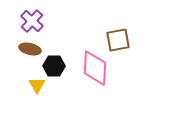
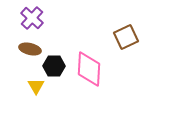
purple cross: moved 3 px up
brown square: moved 8 px right, 3 px up; rotated 15 degrees counterclockwise
pink diamond: moved 6 px left, 1 px down
yellow triangle: moved 1 px left, 1 px down
